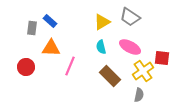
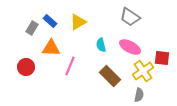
yellow triangle: moved 24 px left
gray rectangle: rotated 24 degrees clockwise
cyan semicircle: moved 2 px up
